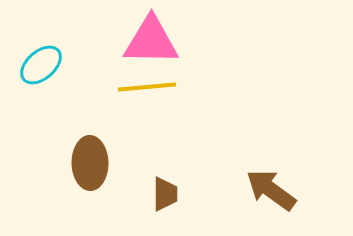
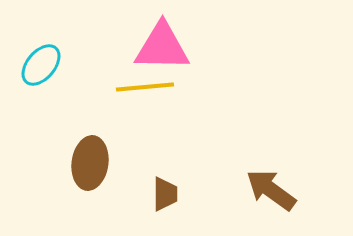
pink triangle: moved 11 px right, 6 px down
cyan ellipse: rotated 9 degrees counterclockwise
yellow line: moved 2 px left
brown ellipse: rotated 9 degrees clockwise
